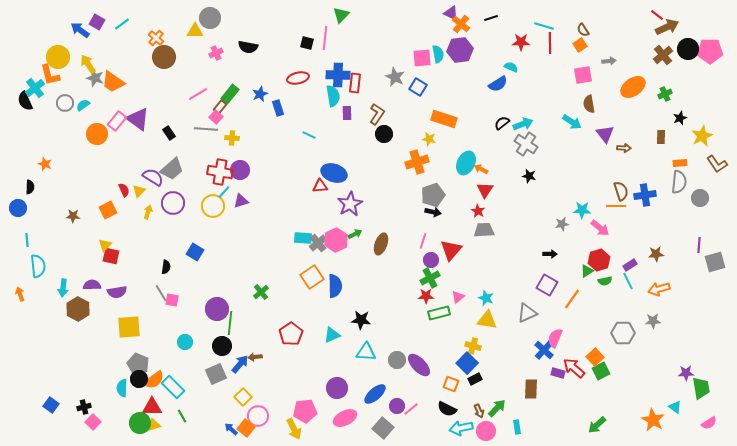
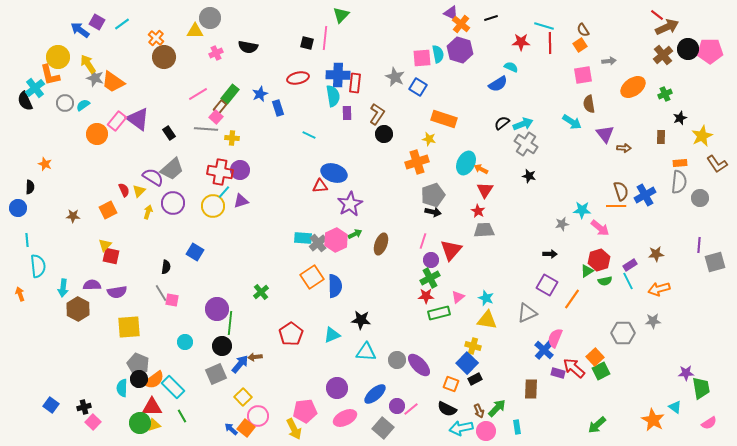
purple hexagon at (460, 50): rotated 25 degrees clockwise
blue cross at (645, 195): rotated 20 degrees counterclockwise
